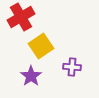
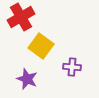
yellow square: rotated 20 degrees counterclockwise
purple star: moved 4 px left, 3 px down; rotated 15 degrees counterclockwise
